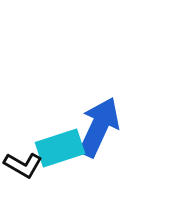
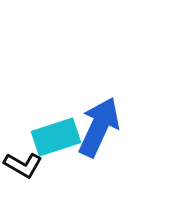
cyan rectangle: moved 4 px left, 11 px up
